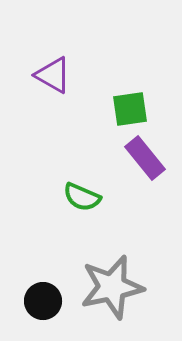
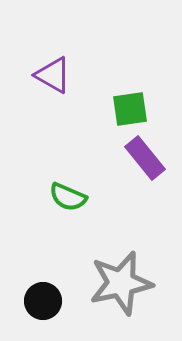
green semicircle: moved 14 px left
gray star: moved 9 px right, 4 px up
